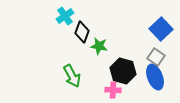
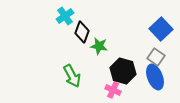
pink cross: rotated 21 degrees clockwise
